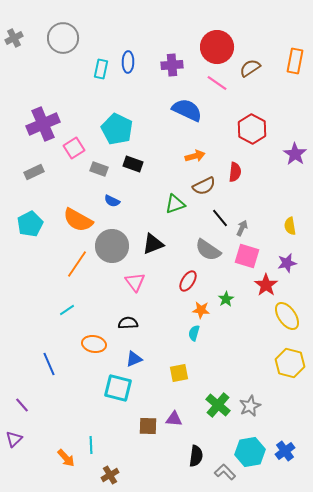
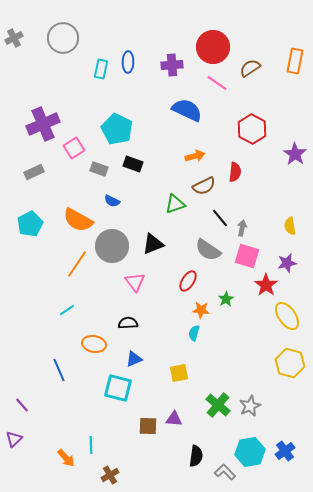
red circle at (217, 47): moved 4 px left
gray arrow at (242, 228): rotated 14 degrees counterclockwise
blue line at (49, 364): moved 10 px right, 6 px down
